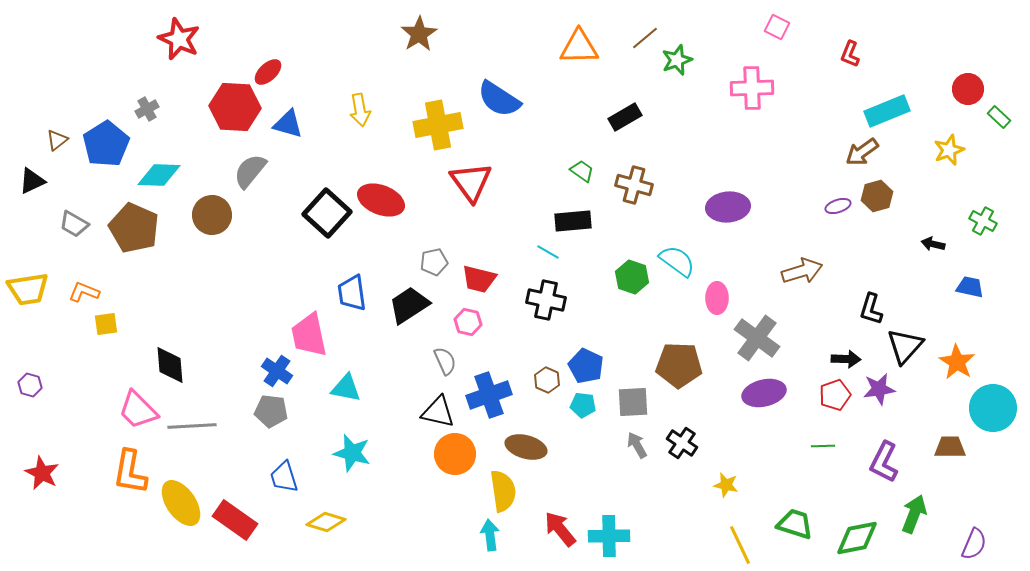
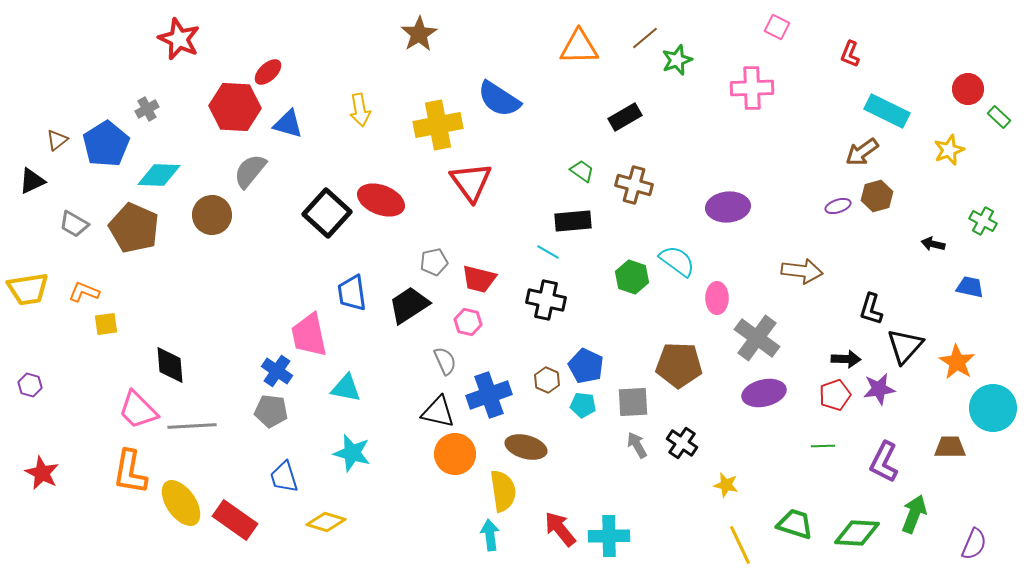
cyan rectangle at (887, 111): rotated 48 degrees clockwise
brown arrow at (802, 271): rotated 24 degrees clockwise
green diamond at (857, 538): moved 5 px up; rotated 15 degrees clockwise
